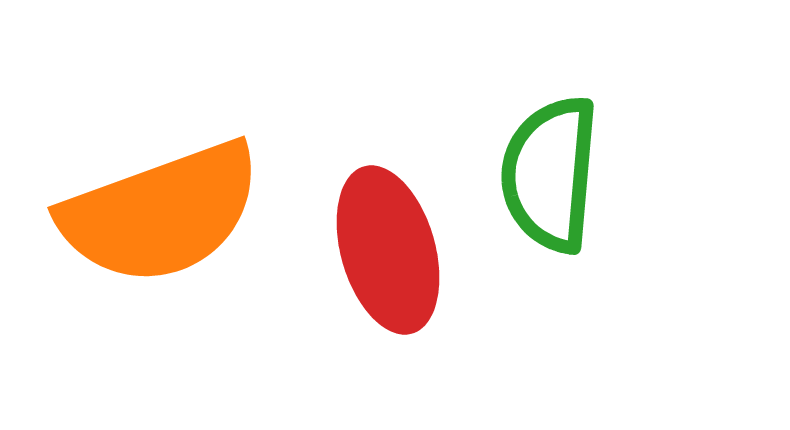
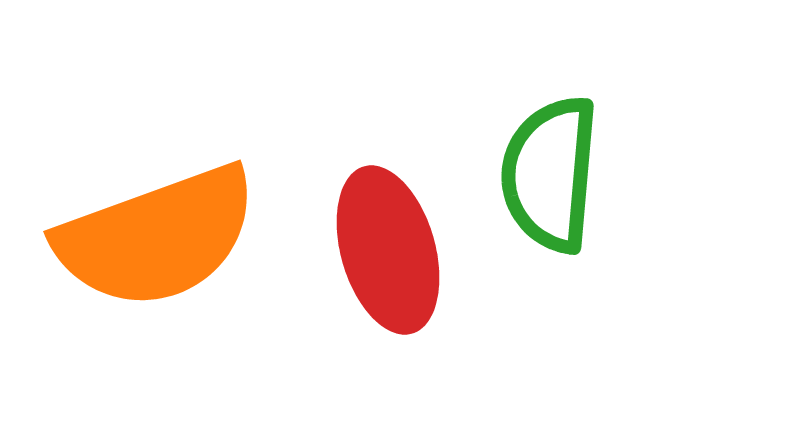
orange semicircle: moved 4 px left, 24 px down
